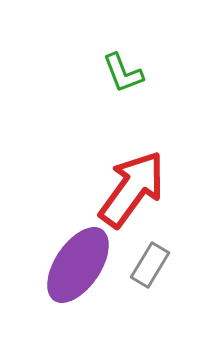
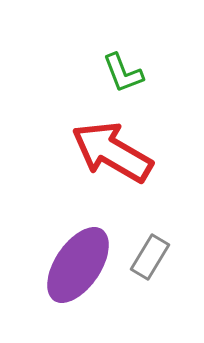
red arrow: moved 20 px left, 37 px up; rotated 96 degrees counterclockwise
gray rectangle: moved 8 px up
